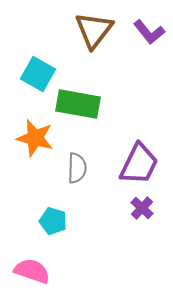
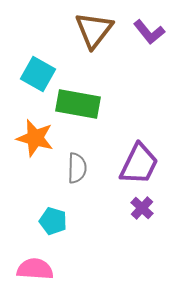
pink semicircle: moved 3 px right, 2 px up; rotated 15 degrees counterclockwise
